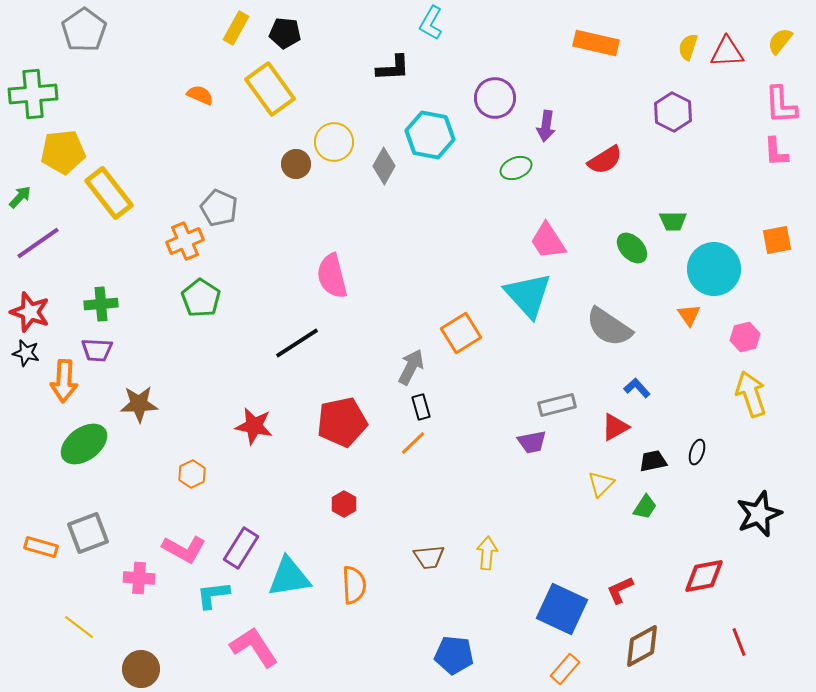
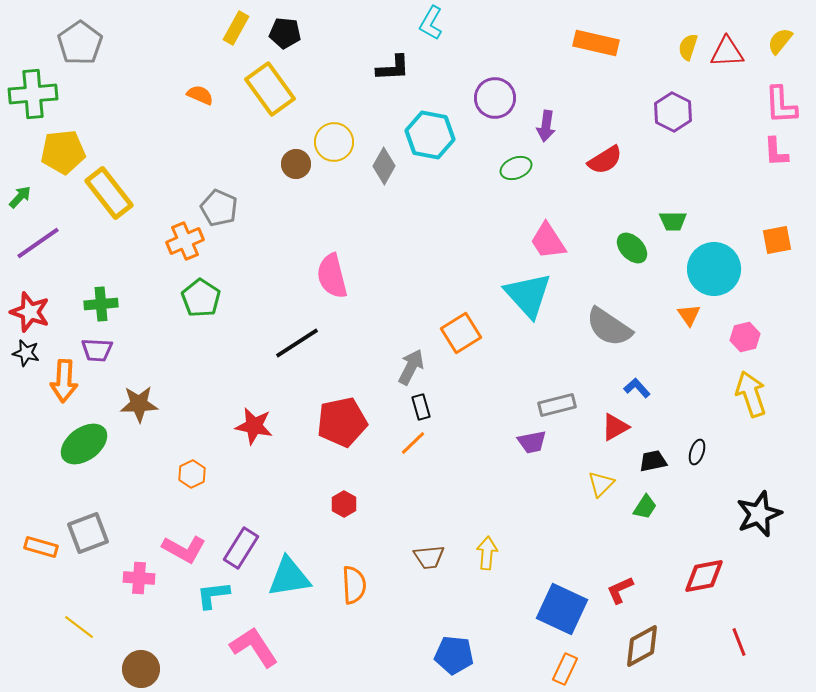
gray pentagon at (84, 30): moved 4 px left, 13 px down
orange rectangle at (565, 669): rotated 16 degrees counterclockwise
